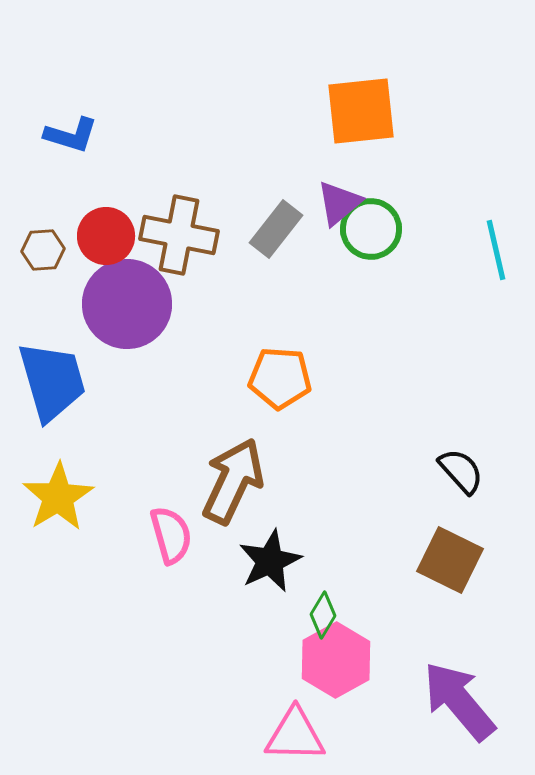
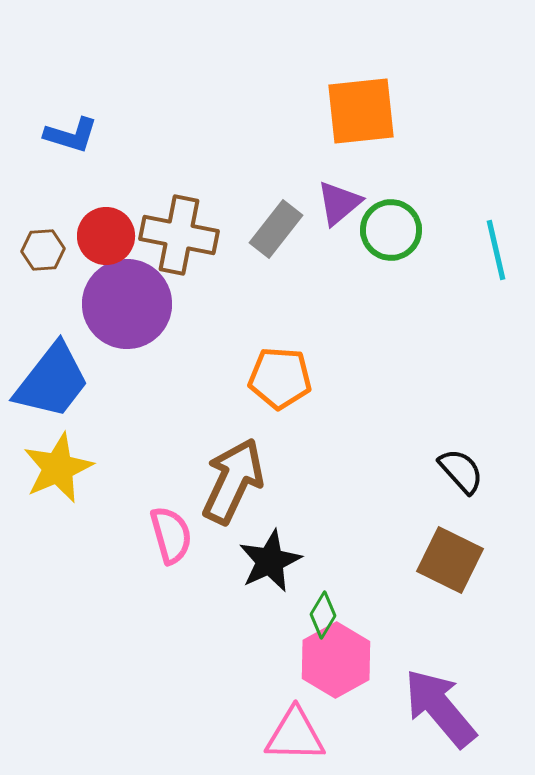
green circle: moved 20 px right, 1 px down
blue trapezoid: rotated 54 degrees clockwise
yellow star: moved 29 px up; rotated 8 degrees clockwise
purple arrow: moved 19 px left, 7 px down
